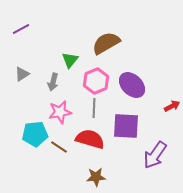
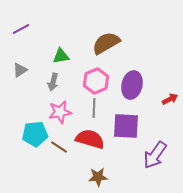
green triangle: moved 9 px left, 4 px up; rotated 42 degrees clockwise
gray triangle: moved 2 px left, 4 px up
purple ellipse: rotated 60 degrees clockwise
red arrow: moved 2 px left, 7 px up
brown star: moved 2 px right
